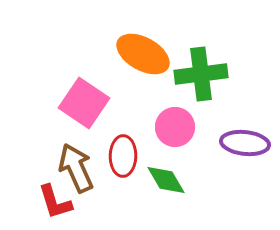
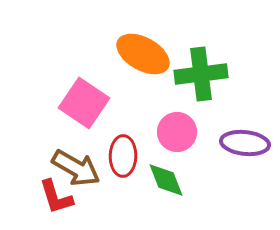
pink circle: moved 2 px right, 5 px down
brown arrow: rotated 144 degrees clockwise
green diamond: rotated 9 degrees clockwise
red L-shape: moved 1 px right, 5 px up
